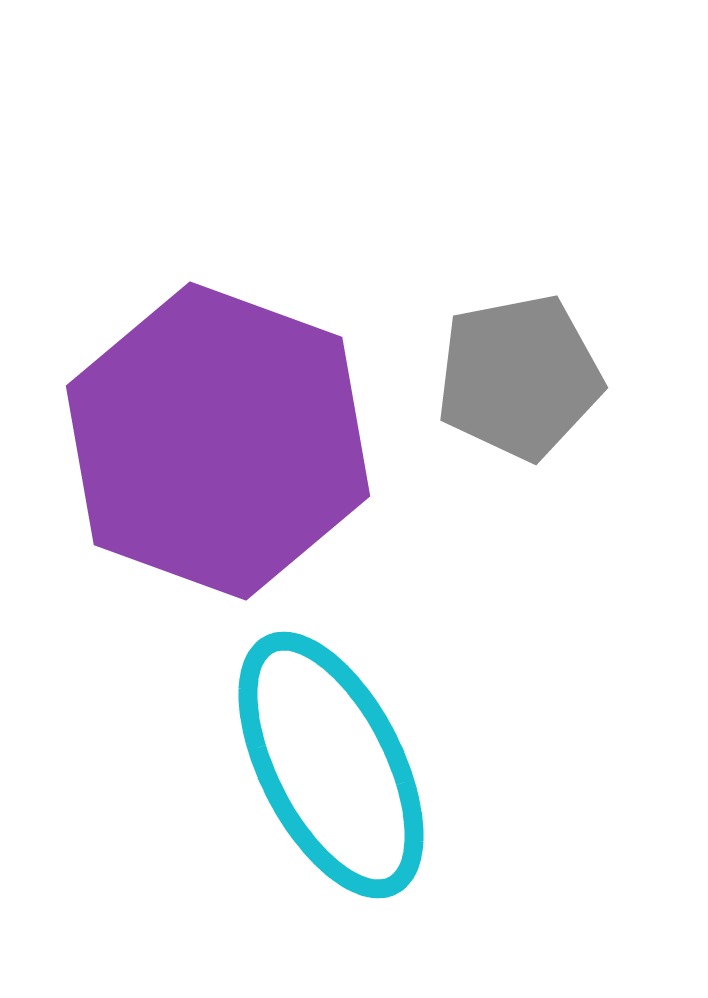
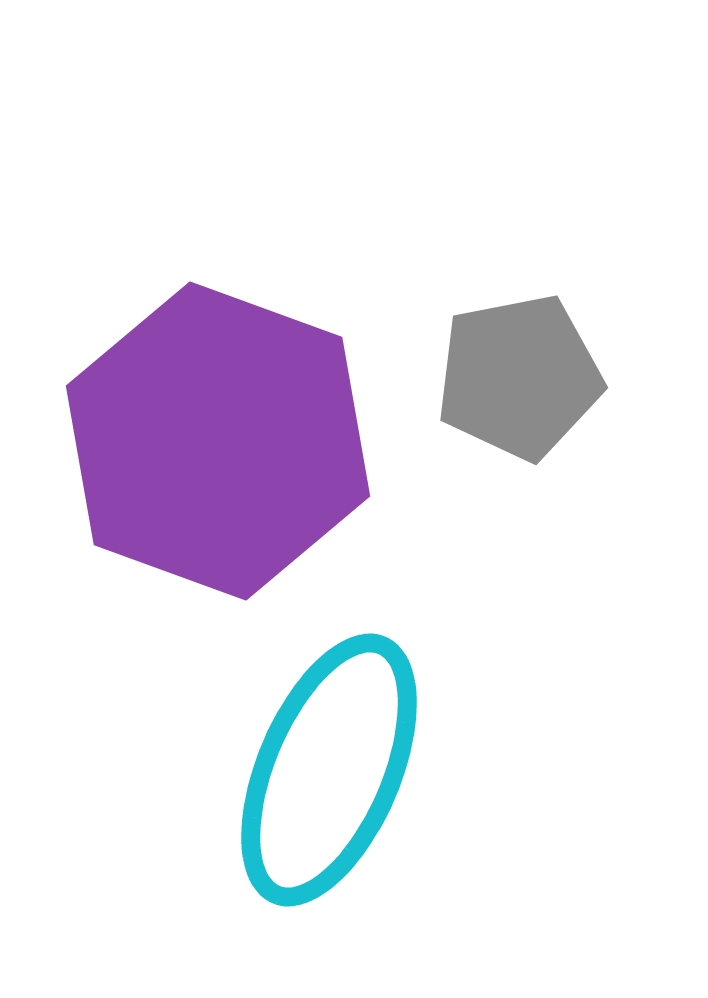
cyan ellipse: moved 2 px left, 5 px down; rotated 50 degrees clockwise
